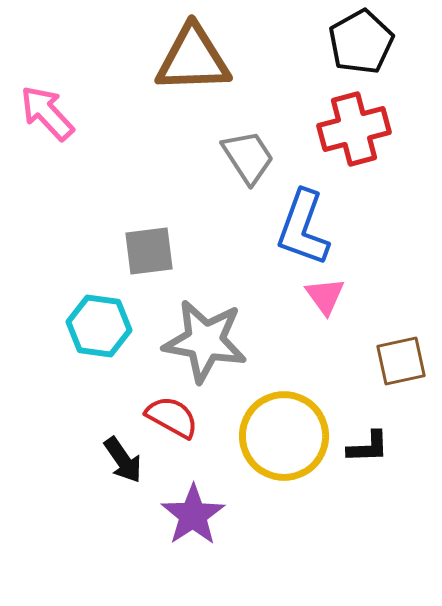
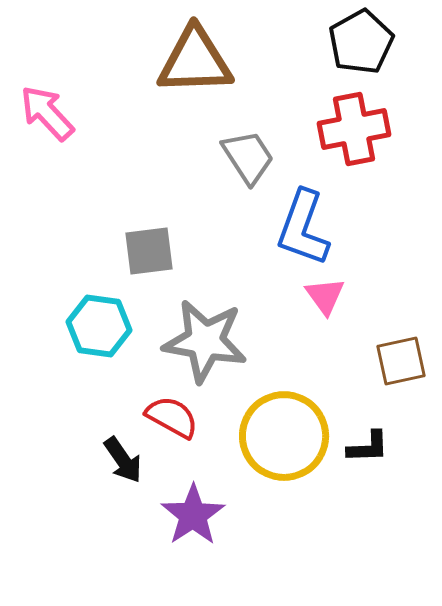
brown triangle: moved 2 px right, 2 px down
red cross: rotated 4 degrees clockwise
